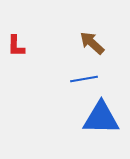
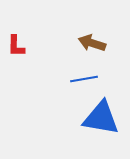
brown arrow: rotated 24 degrees counterclockwise
blue triangle: rotated 9 degrees clockwise
